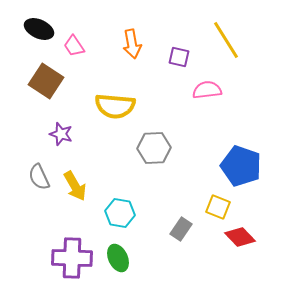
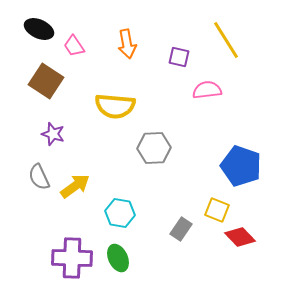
orange arrow: moved 5 px left
purple star: moved 8 px left
yellow arrow: rotated 96 degrees counterclockwise
yellow square: moved 1 px left, 3 px down
